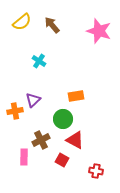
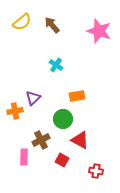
cyan cross: moved 17 px right, 4 px down
orange rectangle: moved 1 px right
purple triangle: moved 2 px up
red triangle: moved 5 px right
